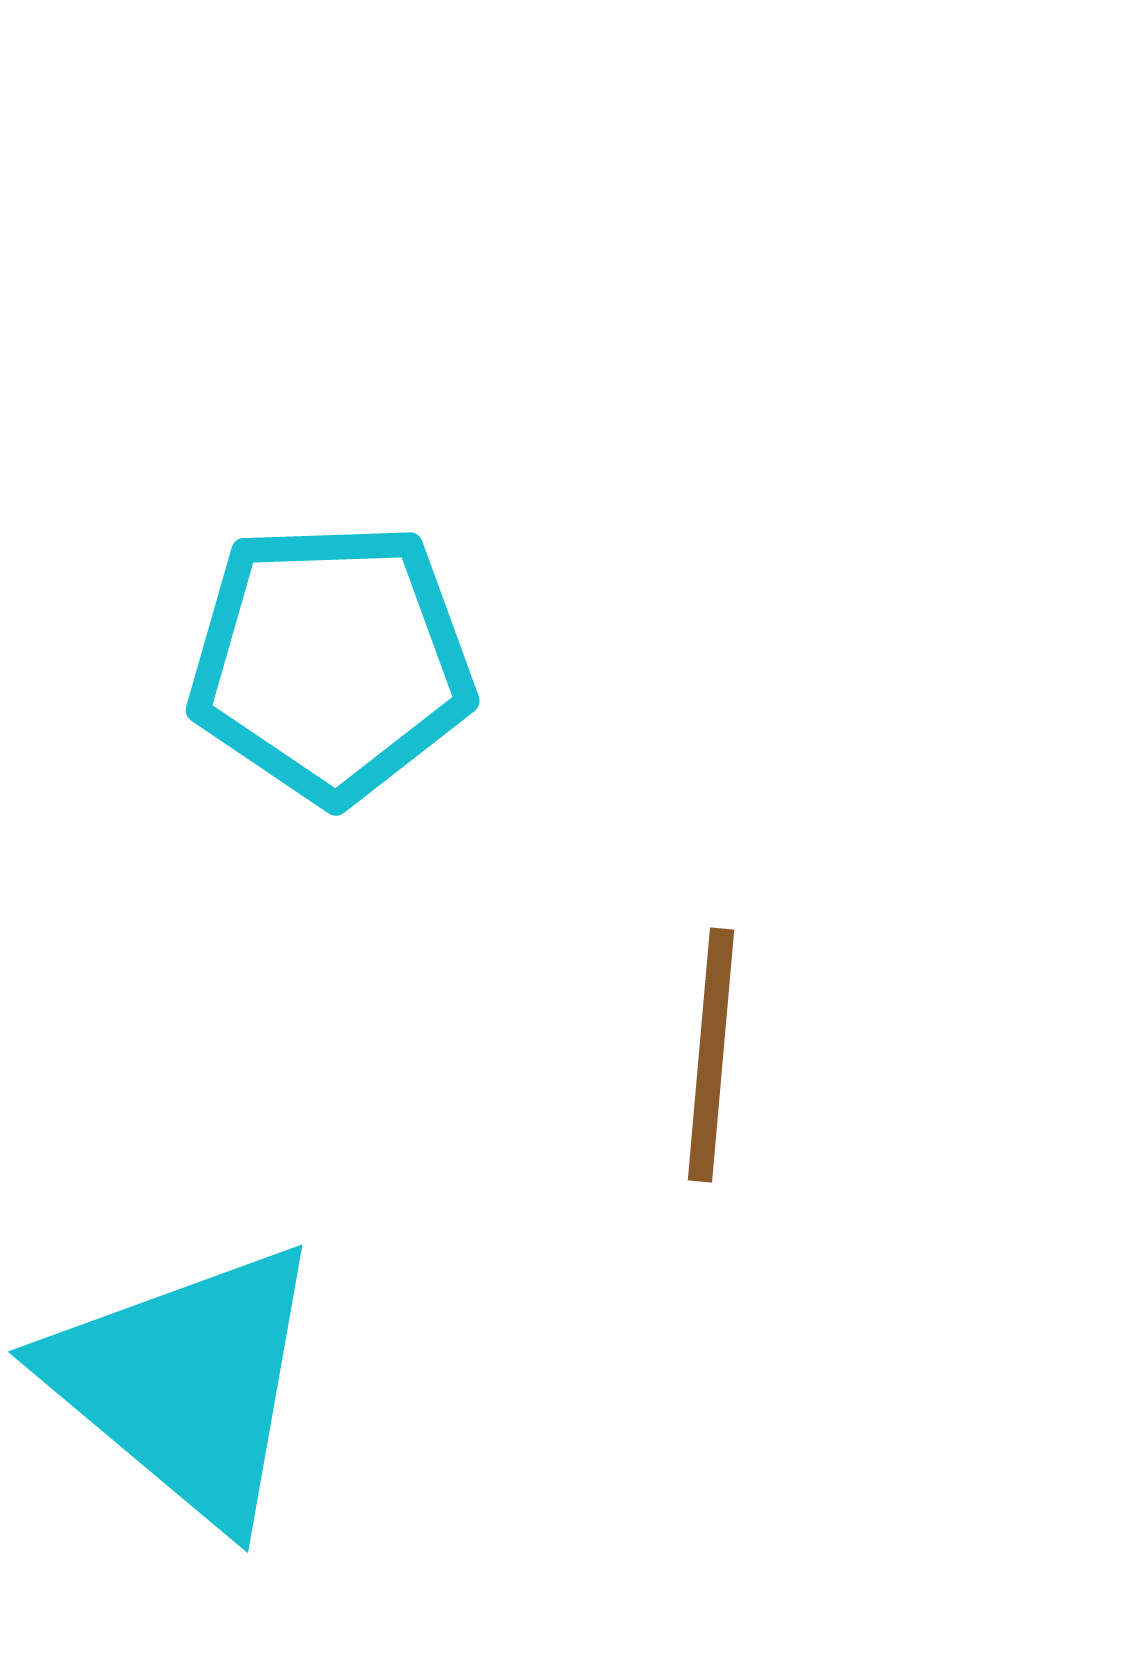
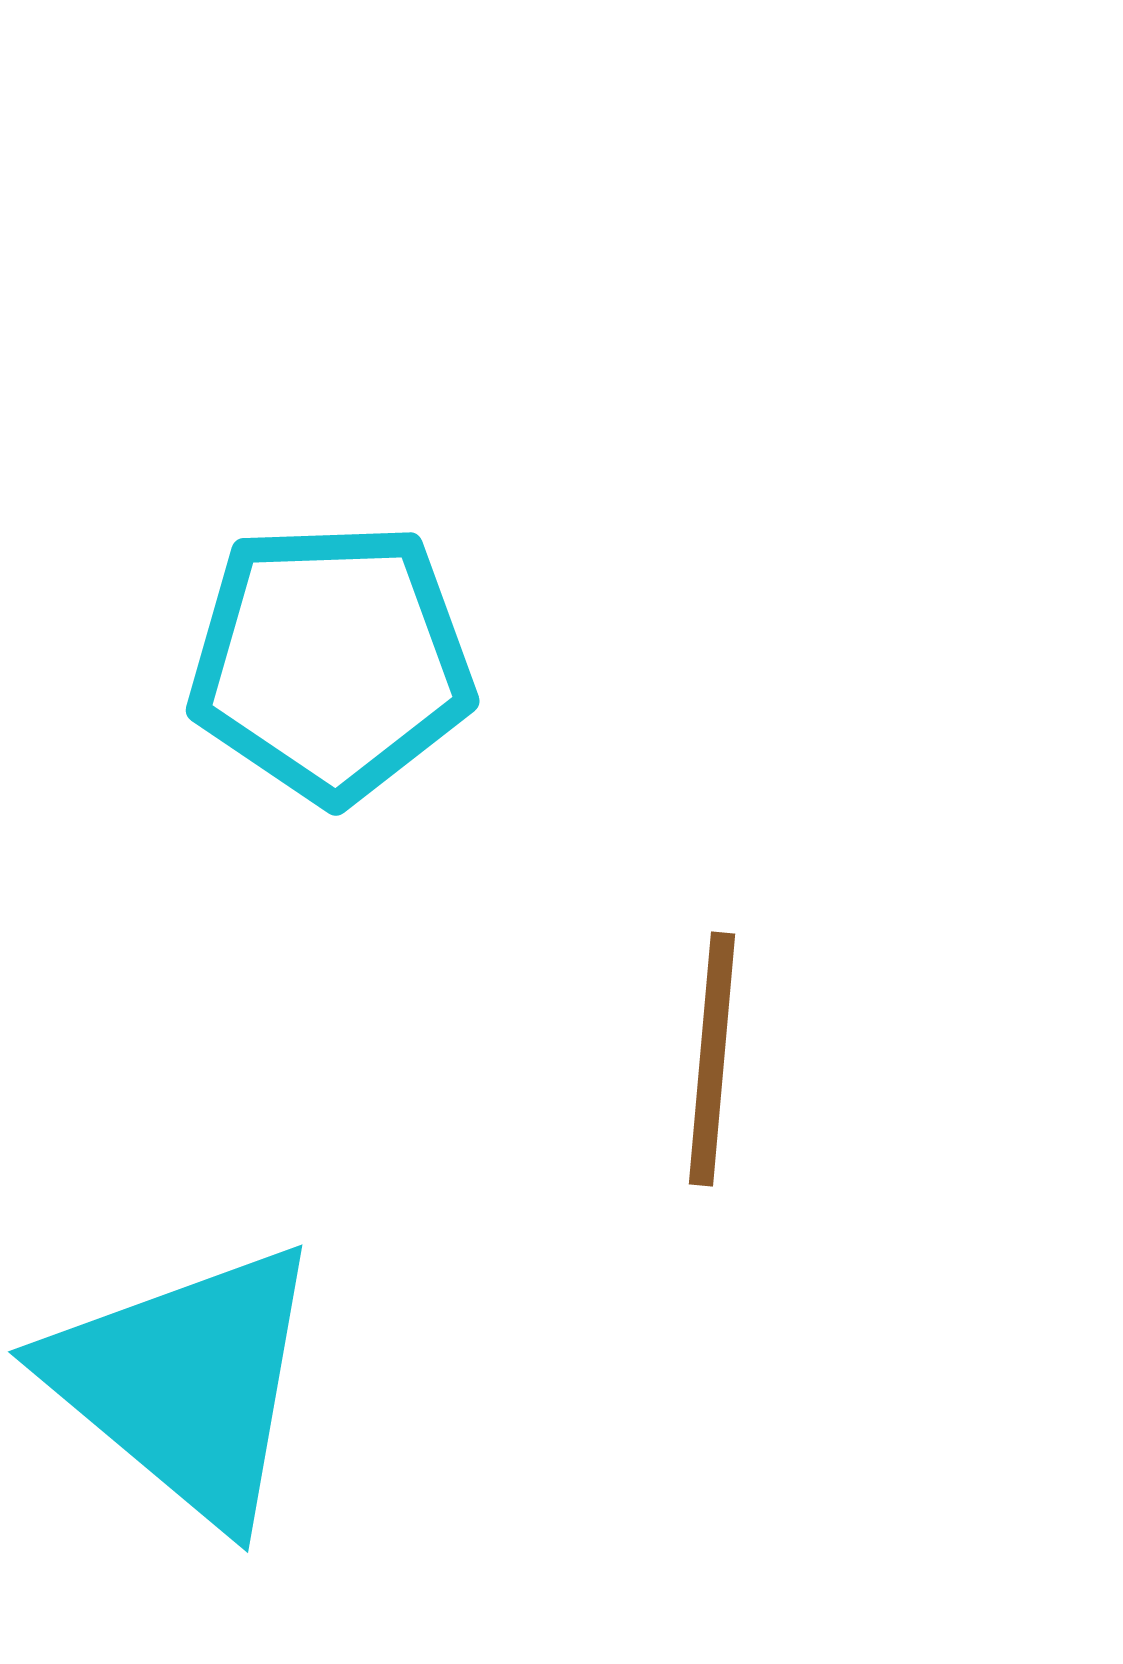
brown line: moved 1 px right, 4 px down
